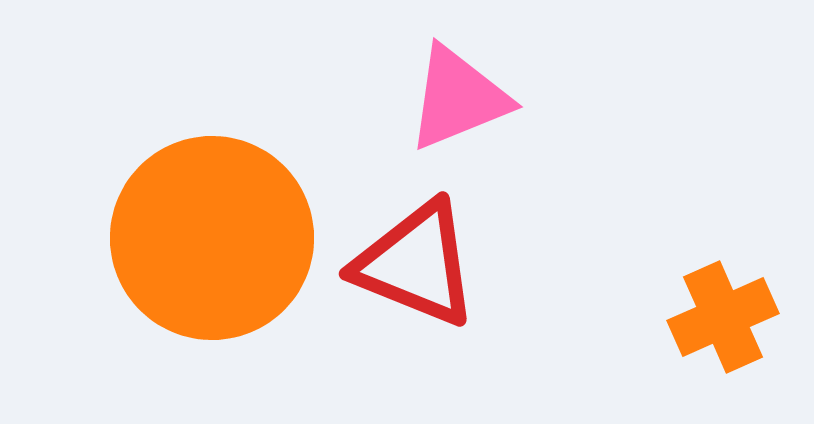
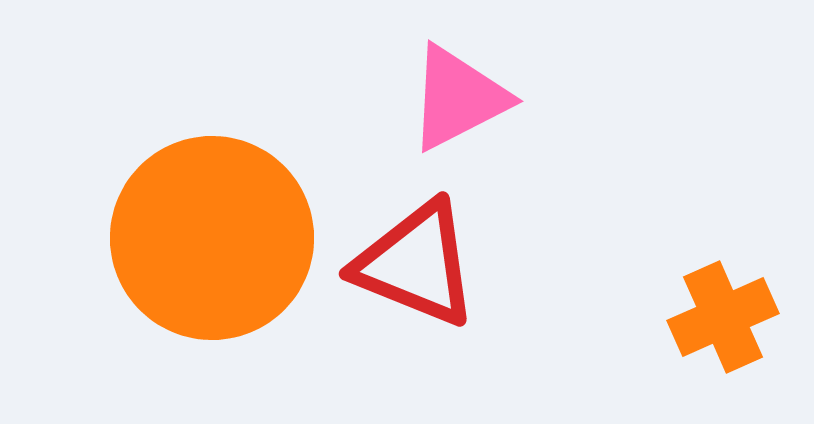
pink triangle: rotated 5 degrees counterclockwise
